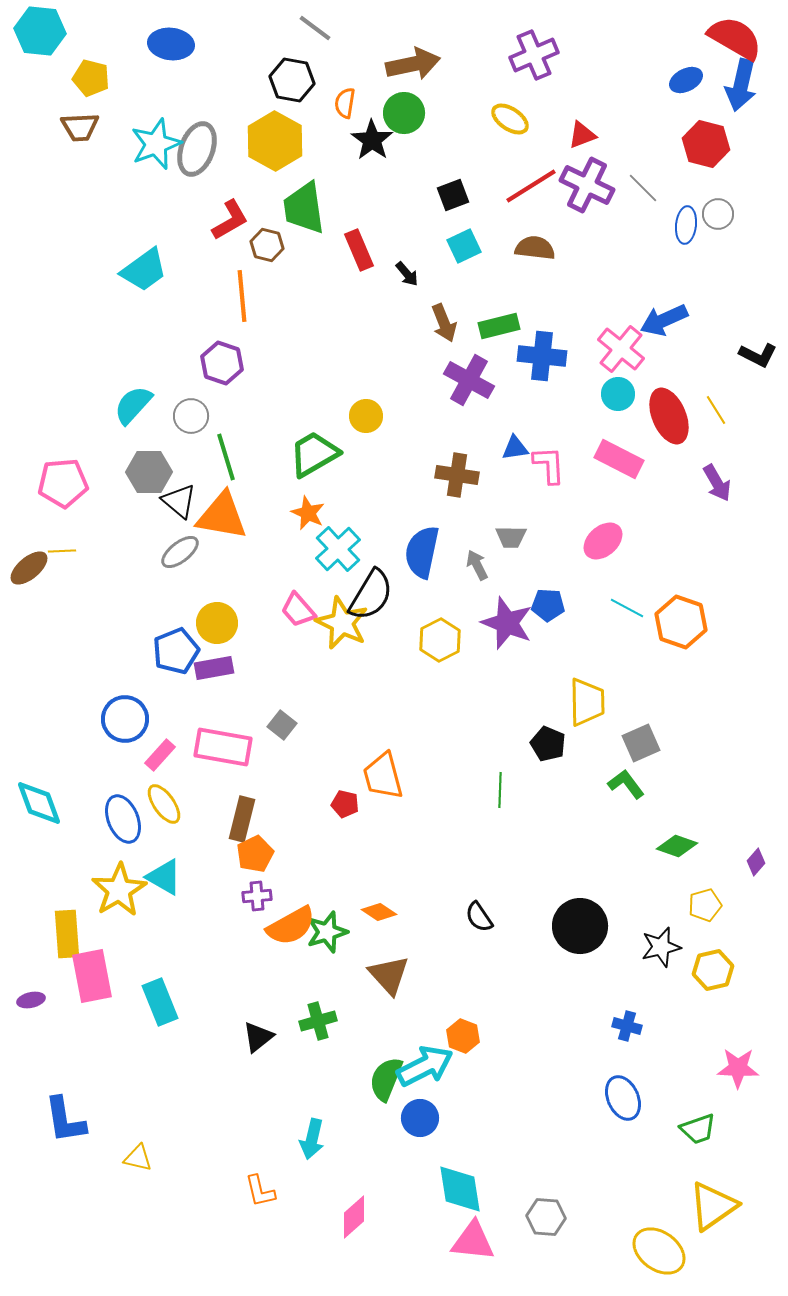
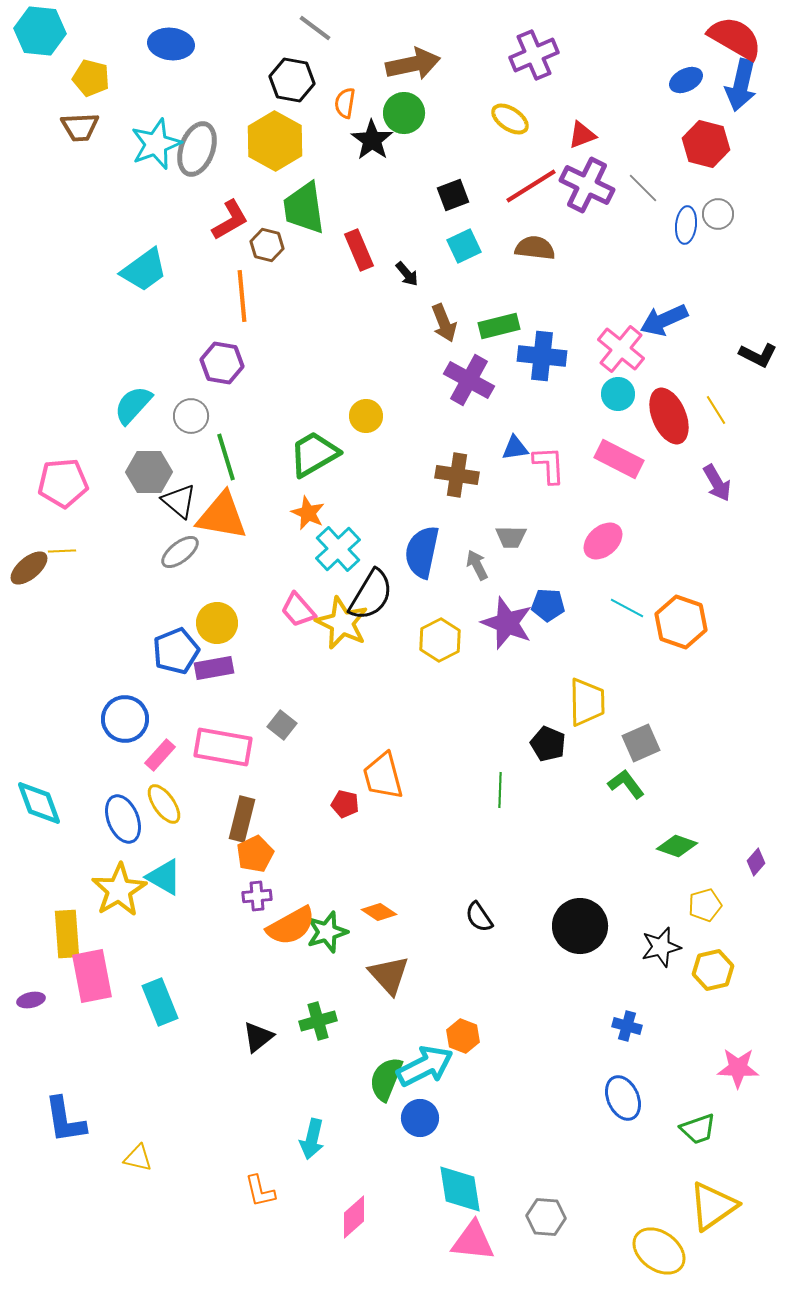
purple hexagon at (222, 363): rotated 9 degrees counterclockwise
